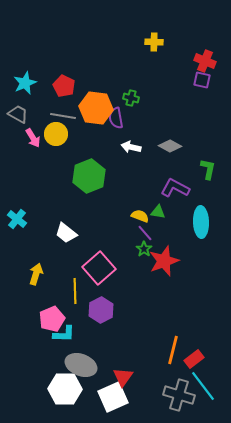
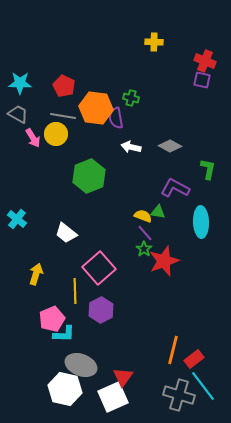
cyan star: moved 5 px left; rotated 25 degrees clockwise
yellow semicircle: moved 3 px right
white hexagon: rotated 12 degrees clockwise
